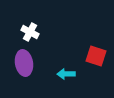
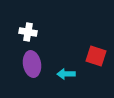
white cross: moved 2 px left; rotated 18 degrees counterclockwise
purple ellipse: moved 8 px right, 1 px down
